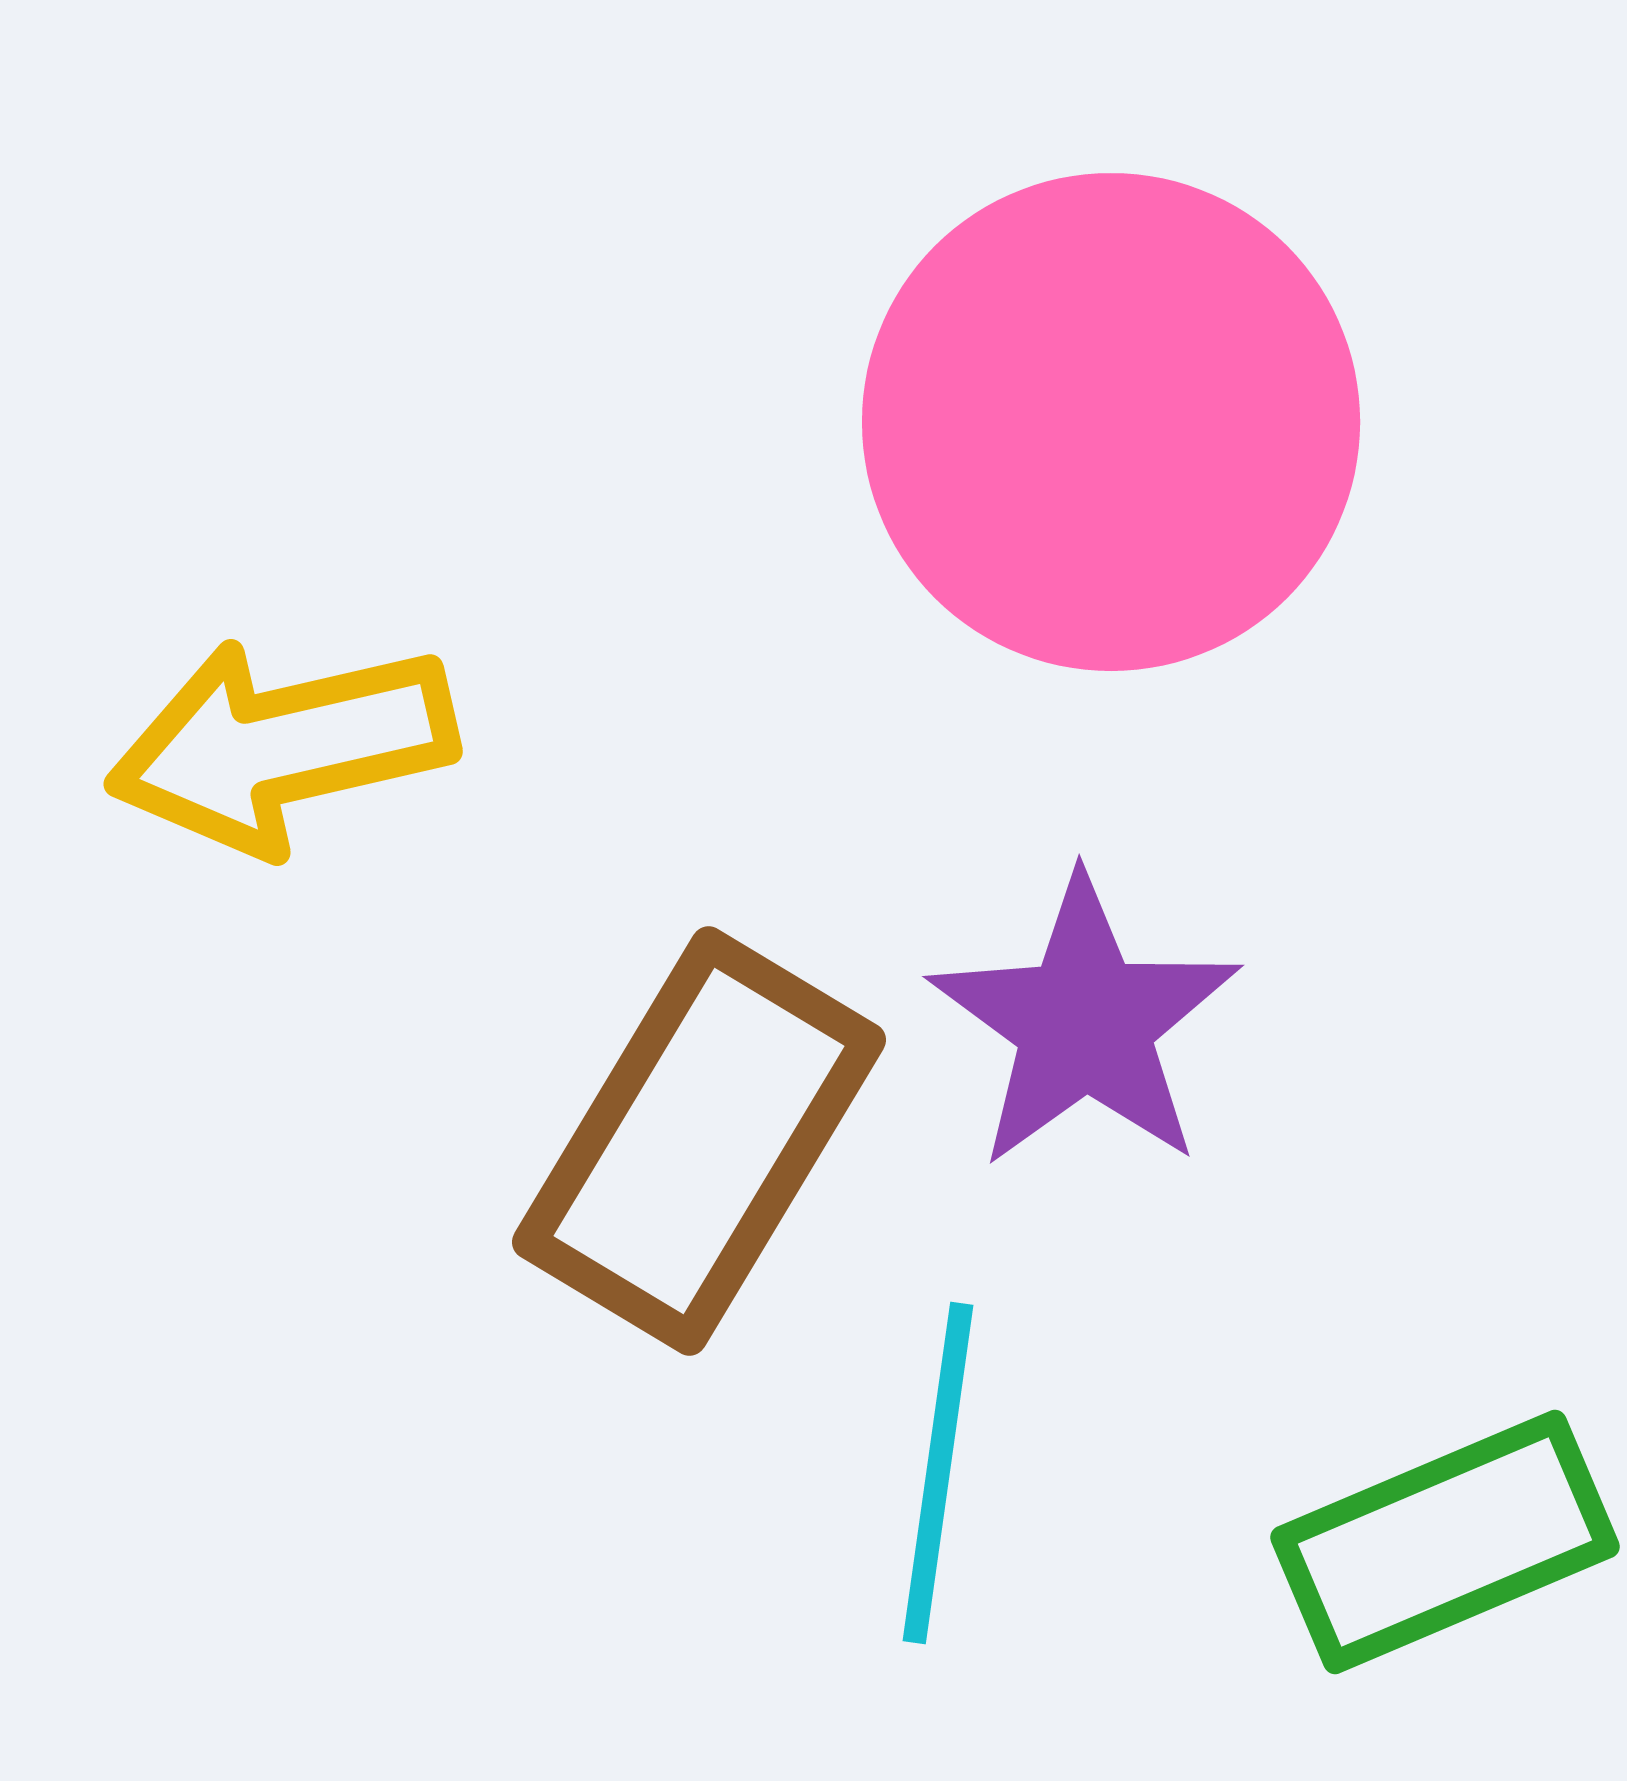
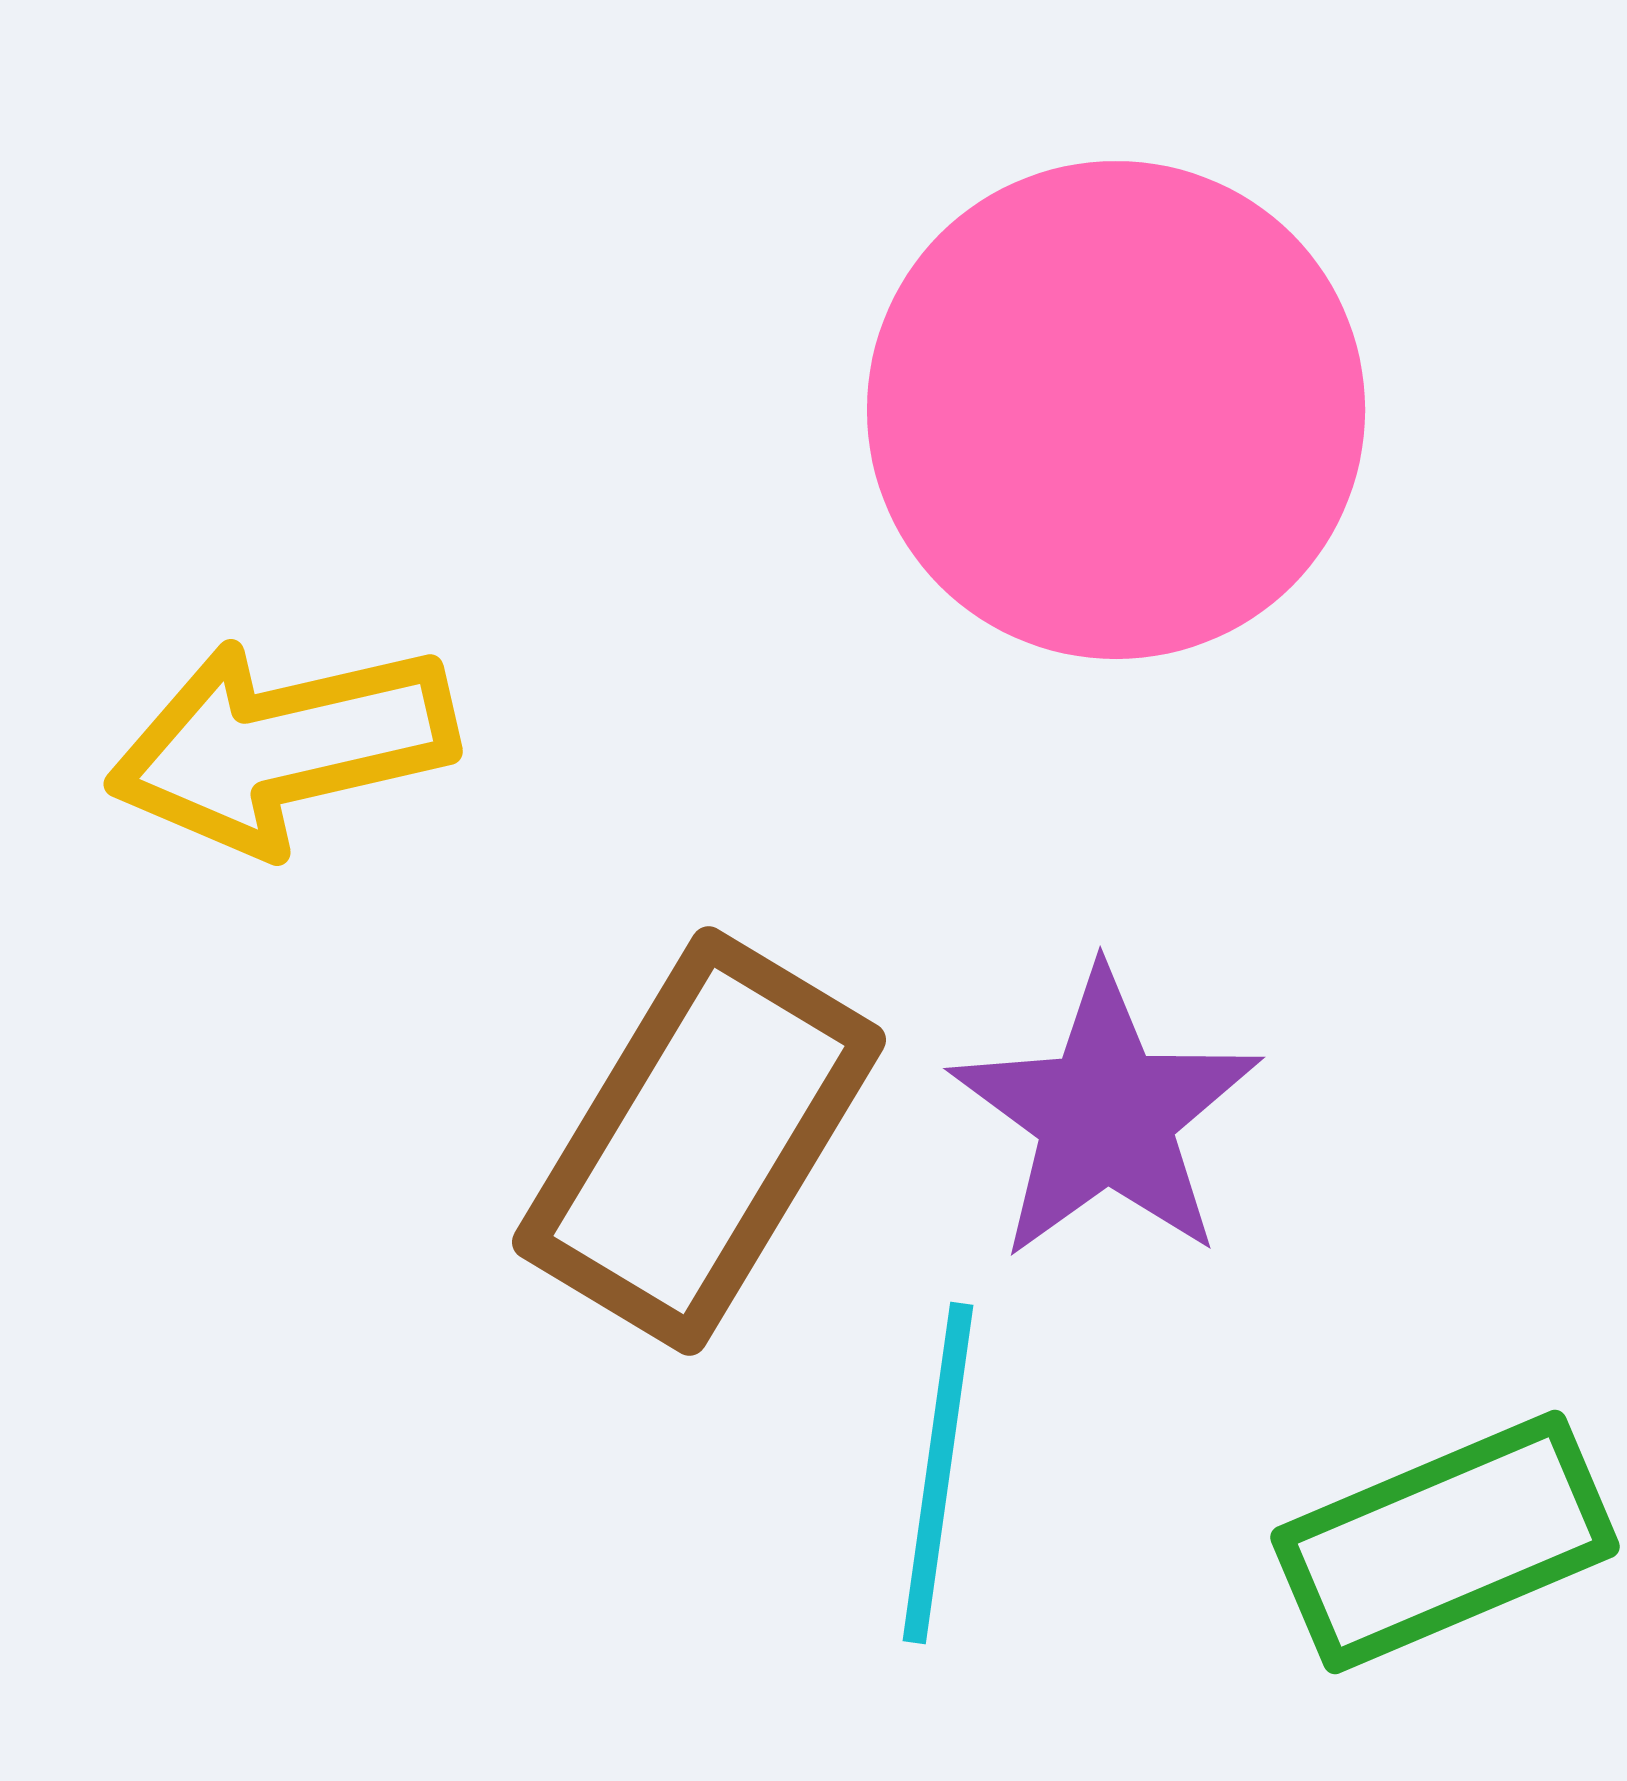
pink circle: moved 5 px right, 12 px up
purple star: moved 21 px right, 92 px down
